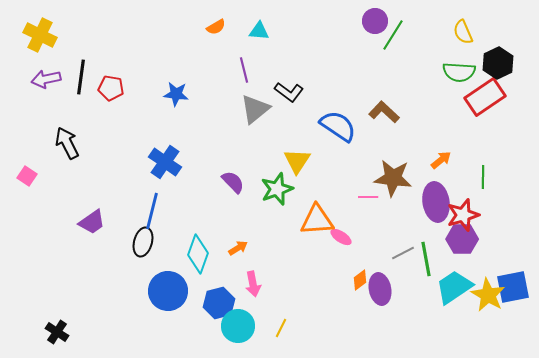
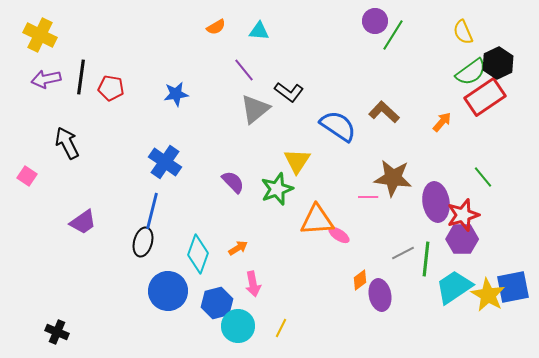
purple line at (244, 70): rotated 25 degrees counterclockwise
green semicircle at (459, 72): moved 12 px right; rotated 40 degrees counterclockwise
blue star at (176, 94): rotated 15 degrees counterclockwise
orange arrow at (441, 160): moved 1 px right, 38 px up; rotated 10 degrees counterclockwise
green line at (483, 177): rotated 40 degrees counterclockwise
purple trapezoid at (92, 222): moved 9 px left
pink ellipse at (341, 237): moved 2 px left, 2 px up
green line at (426, 259): rotated 16 degrees clockwise
purple ellipse at (380, 289): moved 6 px down
blue hexagon at (219, 303): moved 2 px left
black cross at (57, 332): rotated 10 degrees counterclockwise
